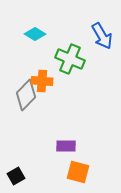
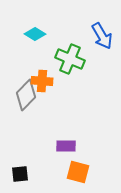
black square: moved 4 px right, 2 px up; rotated 24 degrees clockwise
